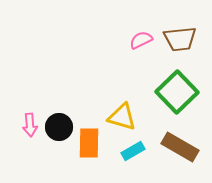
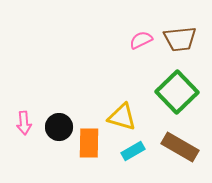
pink arrow: moved 6 px left, 2 px up
